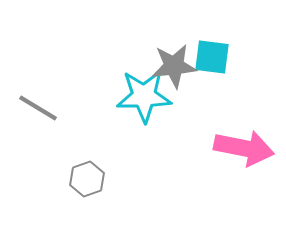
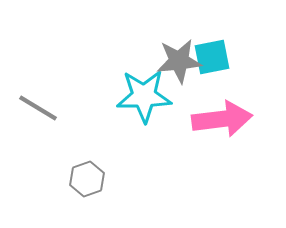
cyan square: rotated 18 degrees counterclockwise
gray star: moved 5 px right, 5 px up
pink arrow: moved 22 px left, 29 px up; rotated 18 degrees counterclockwise
